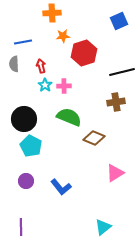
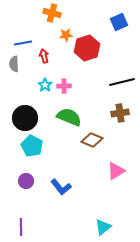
orange cross: rotated 18 degrees clockwise
blue square: moved 1 px down
orange star: moved 3 px right, 1 px up
blue line: moved 1 px down
red hexagon: moved 3 px right, 5 px up
red arrow: moved 3 px right, 10 px up
black line: moved 10 px down
brown cross: moved 4 px right, 11 px down
black circle: moved 1 px right, 1 px up
brown diamond: moved 2 px left, 2 px down
cyan pentagon: moved 1 px right
pink triangle: moved 1 px right, 2 px up
